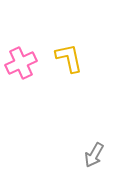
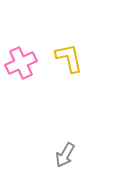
gray arrow: moved 29 px left
